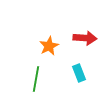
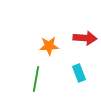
orange star: rotated 24 degrees clockwise
